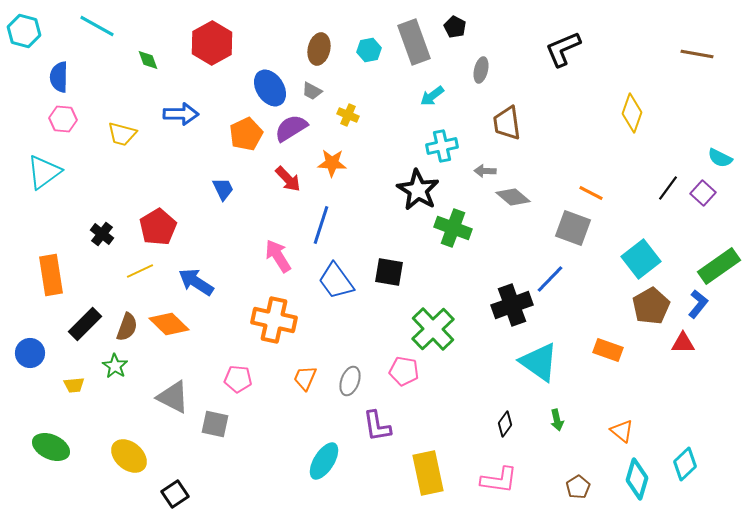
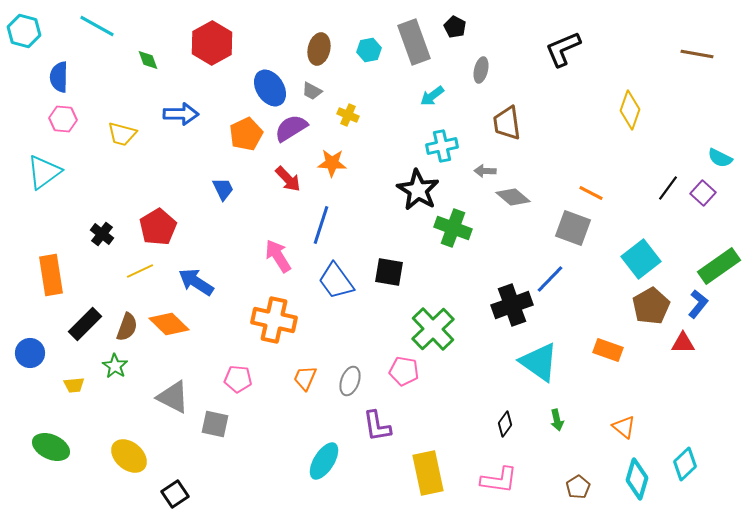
yellow diamond at (632, 113): moved 2 px left, 3 px up
orange triangle at (622, 431): moved 2 px right, 4 px up
